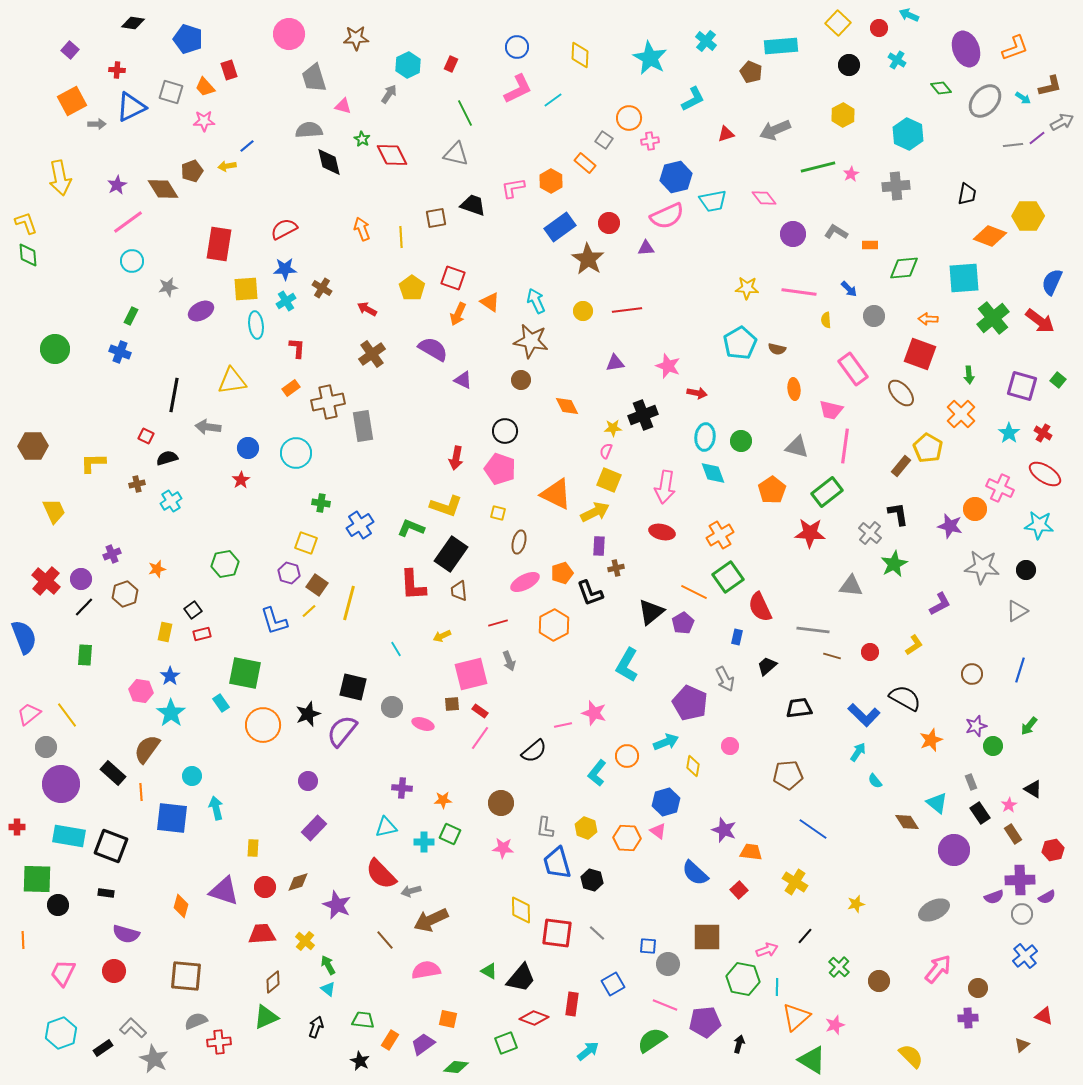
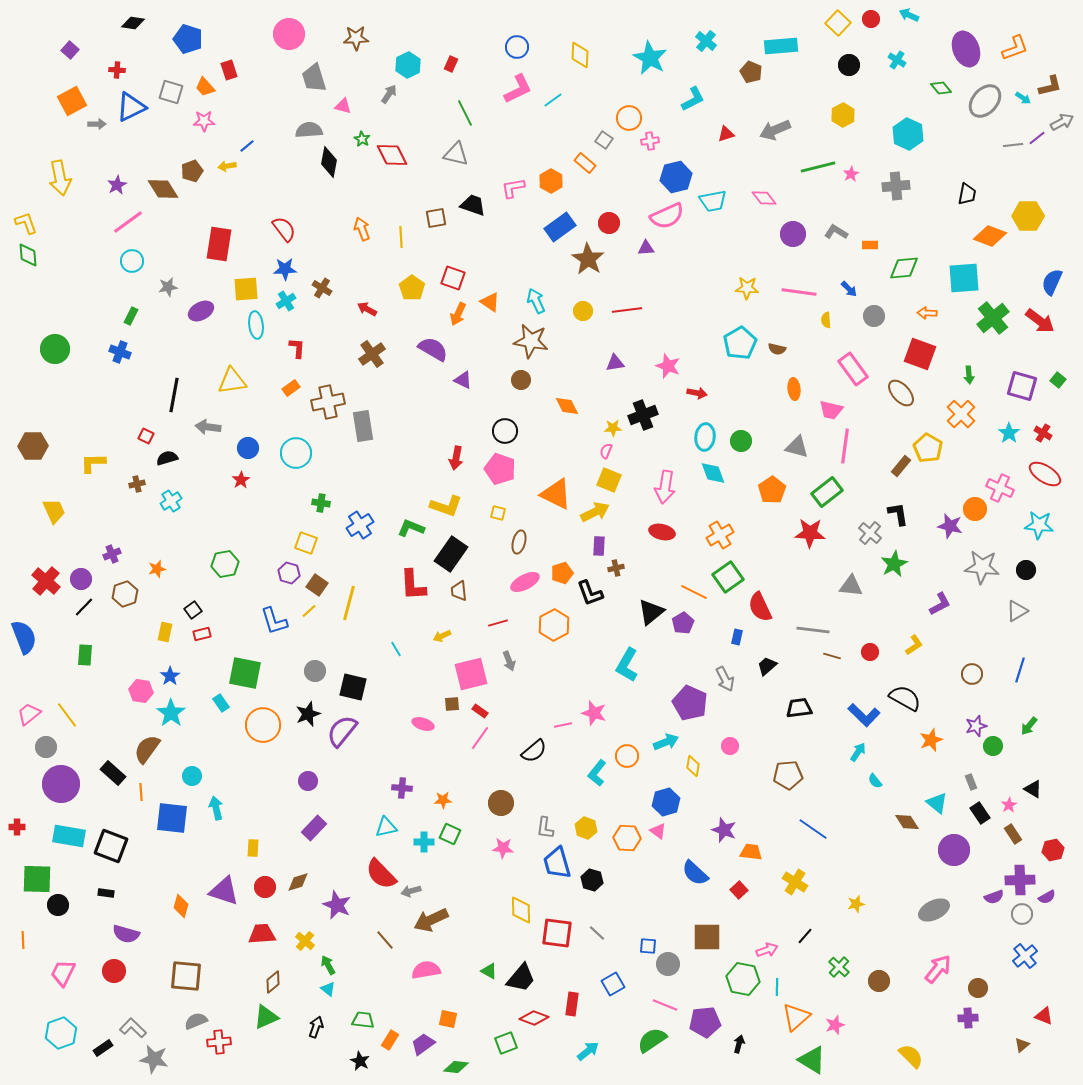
red circle at (879, 28): moved 8 px left, 9 px up
black diamond at (329, 162): rotated 24 degrees clockwise
red semicircle at (284, 229): rotated 80 degrees clockwise
orange arrow at (928, 319): moved 1 px left, 6 px up
gray circle at (392, 707): moved 77 px left, 36 px up
gray star at (154, 1059): rotated 16 degrees counterclockwise
